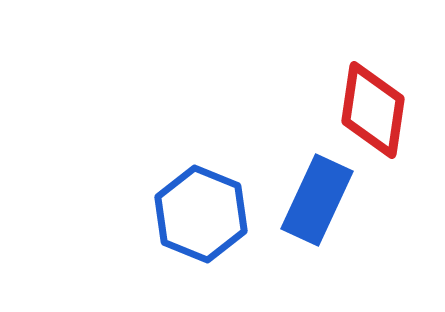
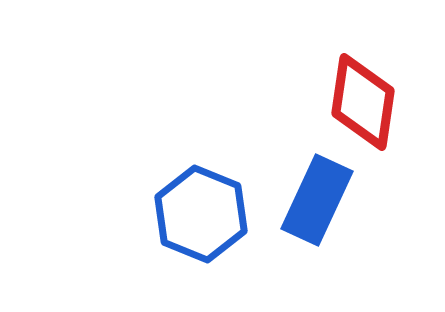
red diamond: moved 10 px left, 8 px up
